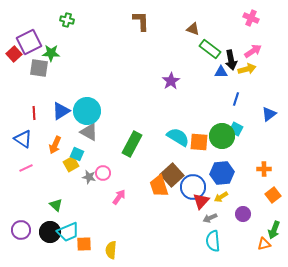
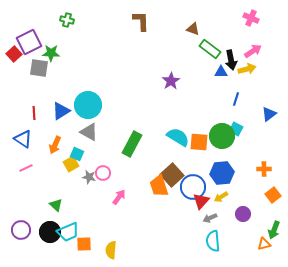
cyan circle at (87, 111): moved 1 px right, 6 px up
